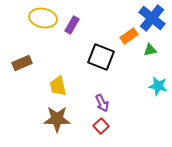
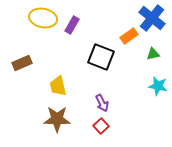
green triangle: moved 3 px right, 4 px down
